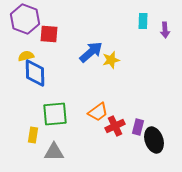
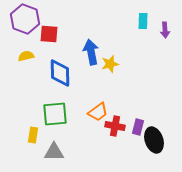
blue arrow: rotated 60 degrees counterclockwise
yellow star: moved 1 px left, 4 px down
blue diamond: moved 25 px right
red cross: rotated 36 degrees clockwise
